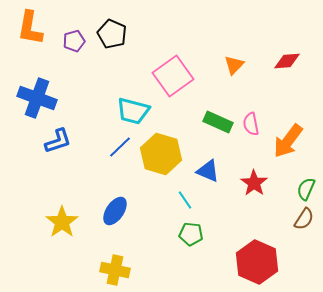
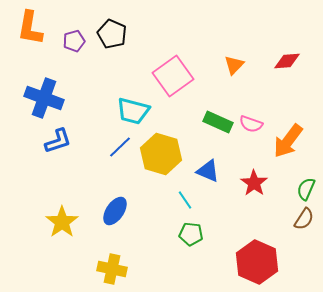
blue cross: moved 7 px right
pink semicircle: rotated 60 degrees counterclockwise
yellow cross: moved 3 px left, 1 px up
